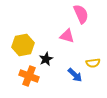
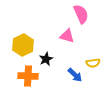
yellow hexagon: rotated 15 degrees counterclockwise
orange cross: moved 1 px left; rotated 18 degrees counterclockwise
